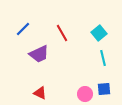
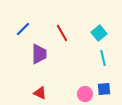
purple trapezoid: rotated 65 degrees counterclockwise
